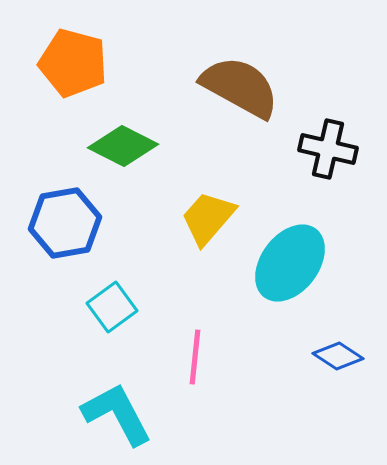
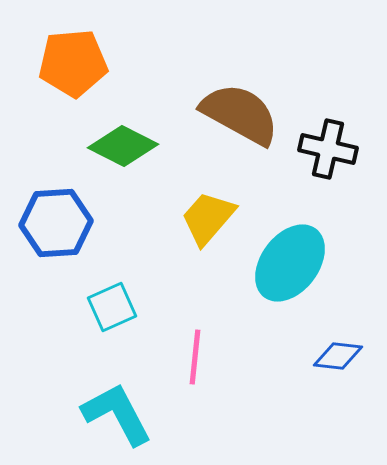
orange pentagon: rotated 20 degrees counterclockwise
brown semicircle: moved 27 px down
blue hexagon: moved 9 px left; rotated 6 degrees clockwise
cyan square: rotated 12 degrees clockwise
blue diamond: rotated 27 degrees counterclockwise
